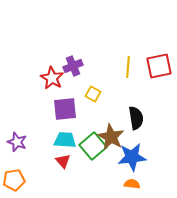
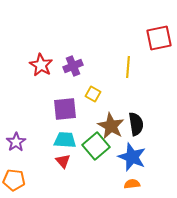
red square: moved 28 px up
red star: moved 11 px left, 13 px up
black semicircle: moved 6 px down
brown star: moved 11 px up
purple star: moved 1 px left; rotated 18 degrees clockwise
green square: moved 3 px right
blue star: rotated 28 degrees clockwise
orange pentagon: rotated 15 degrees clockwise
orange semicircle: rotated 14 degrees counterclockwise
